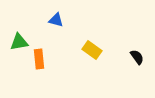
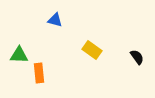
blue triangle: moved 1 px left
green triangle: moved 13 px down; rotated 12 degrees clockwise
orange rectangle: moved 14 px down
